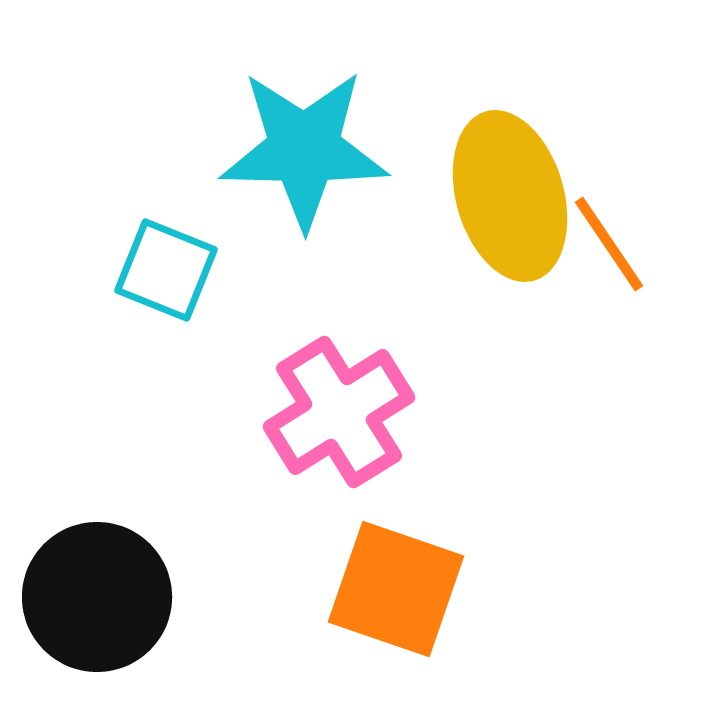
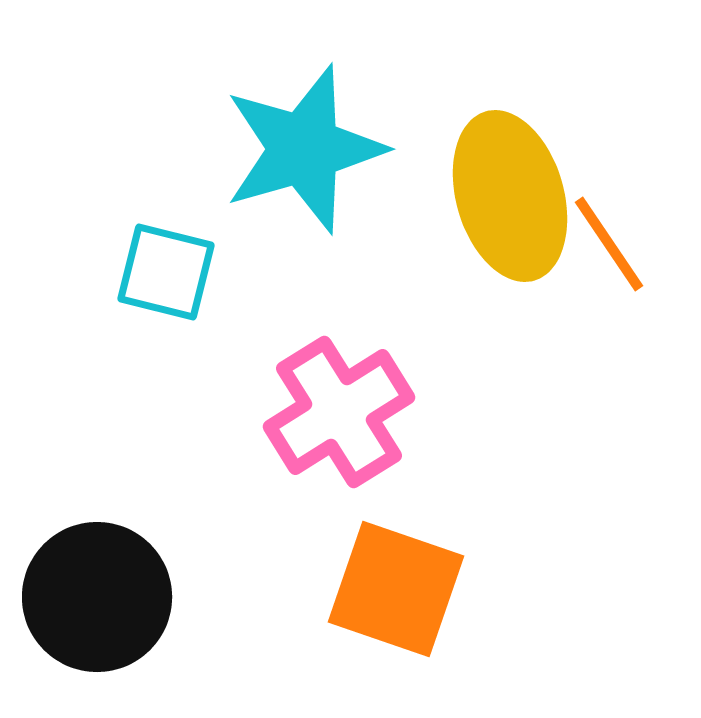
cyan star: rotated 17 degrees counterclockwise
cyan square: moved 2 px down; rotated 8 degrees counterclockwise
